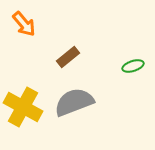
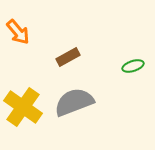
orange arrow: moved 6 px left, 8 px down
brown rectangle: rotated 10 degrees clockwise
yellow cross: rotated 6 degrees clockwise
